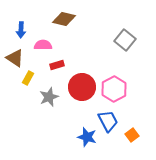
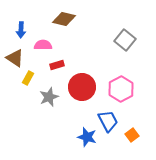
pink hexagon: moved 7 px right
